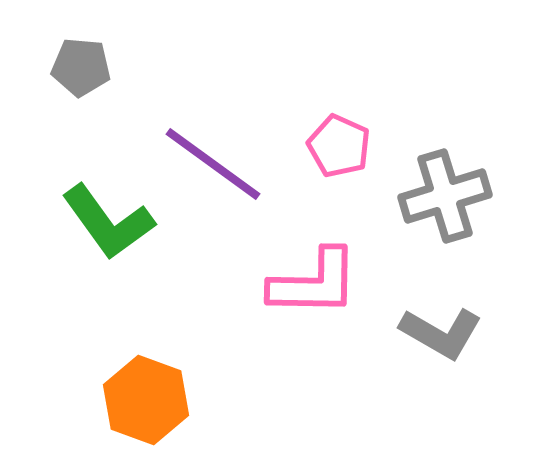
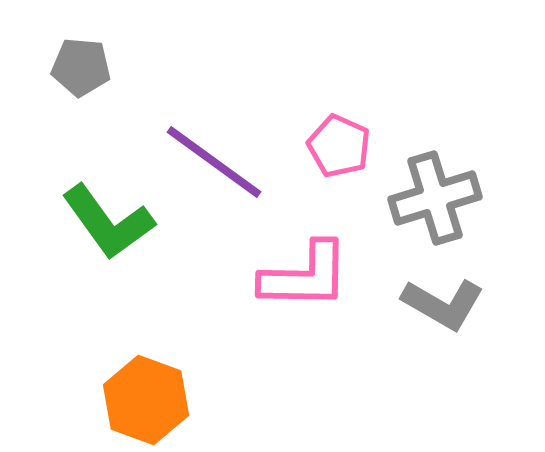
purple line: moved 1 px right, 2 px up
gray cross: moved 10 px left, 2 px down
pink L-shape: moved 9 px left, 7 px up
gray L-shape: moved 2 px right, 29 px up
